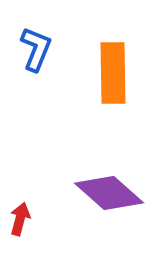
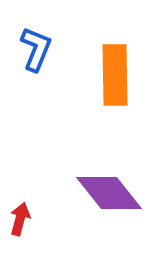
orange rectangle: moved 2 px right, 2 px down
purple diamond: rotated 10 degrees clockwise
